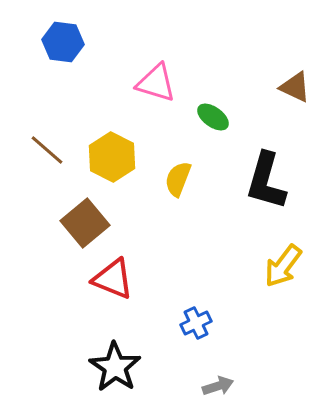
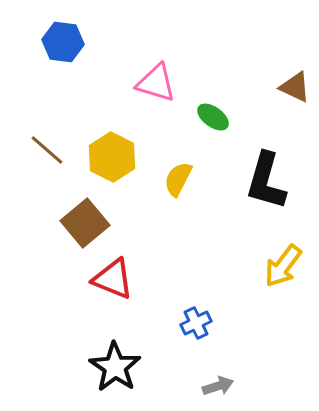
yellow semicircle: rotated 6 degrees clockwise
